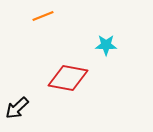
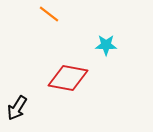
orange line: moved 6 px right, 2 px up; rotated 60 degrees clockwise
black arrow: rotated 15 degrees counterclockwise
